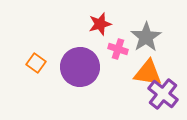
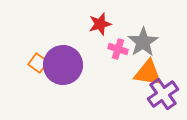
gray star: moved 3 px left, 5 px down
orange square: moved 2 px right
purple circle: moved 17 px left, 2 px up
purple cross: rotated 16 degrees clockwise
